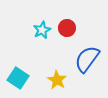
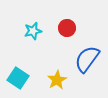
cyan star: moved 9 px left, 1 px down; rotated 12 degrees clockwise
yellow star: rotated 12 degrees clockwise
